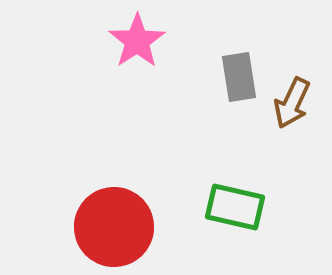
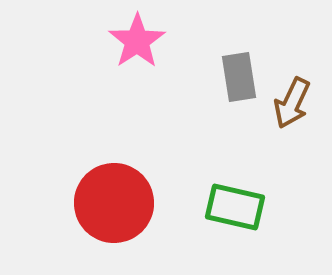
red circle: moved 24 px up
